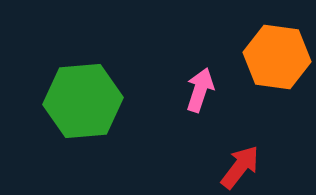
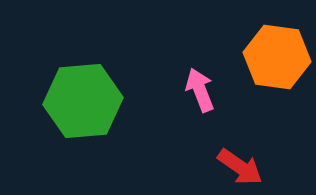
pink arrow: rotated 39 degrees counterclockwise
red arrow: rotated 87 degrees clockwise
